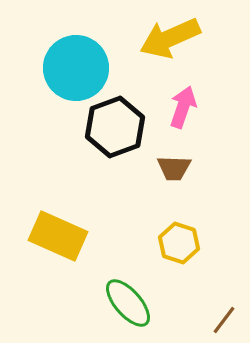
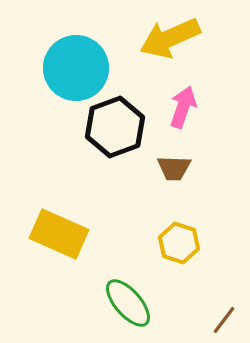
yellow rectangle: moved 1 px right, 2 px up
